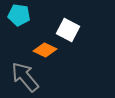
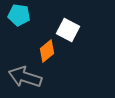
orange diamond: moved 2 px right, 1 px down; rotated 65 degrees counterclockwise
gray arrow: rotated 32 degrees counterclockwise
